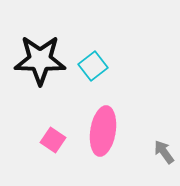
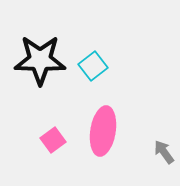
pink square: rotated 20 degrees clockwise
